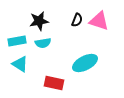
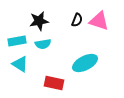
cyan semicircle: moved 1 px down
